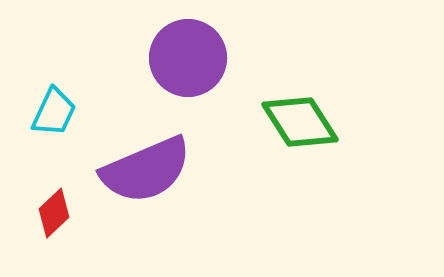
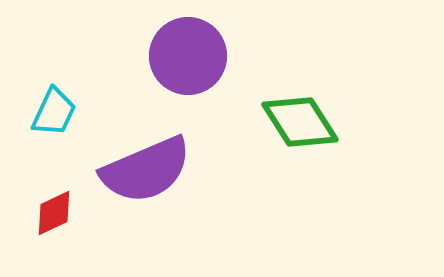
purple circle: moved 2 px up
red diamond: rotated 18 degrees clockwise
